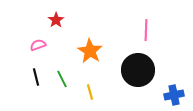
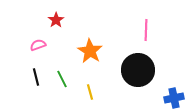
blue cross: moved 3 px down
